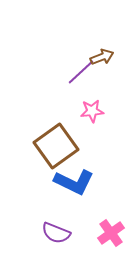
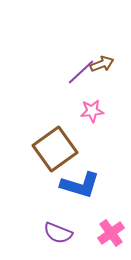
brown arrow: moved 7 px down
brown square: moved 1 px left, 3 px down
blue L-shape: moved 6 px right, 3 px down; rotated 9 degrees counterclockwise
purple semicircle: moved 2 px right
